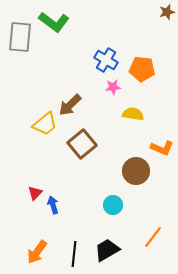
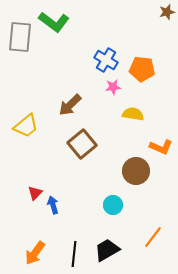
yellow trapezoid: moved 19 px left, 2 px down
orange L-shape: moved 1 px left, 1 px up
orange arrow: moved 2 px left, 1 px down
